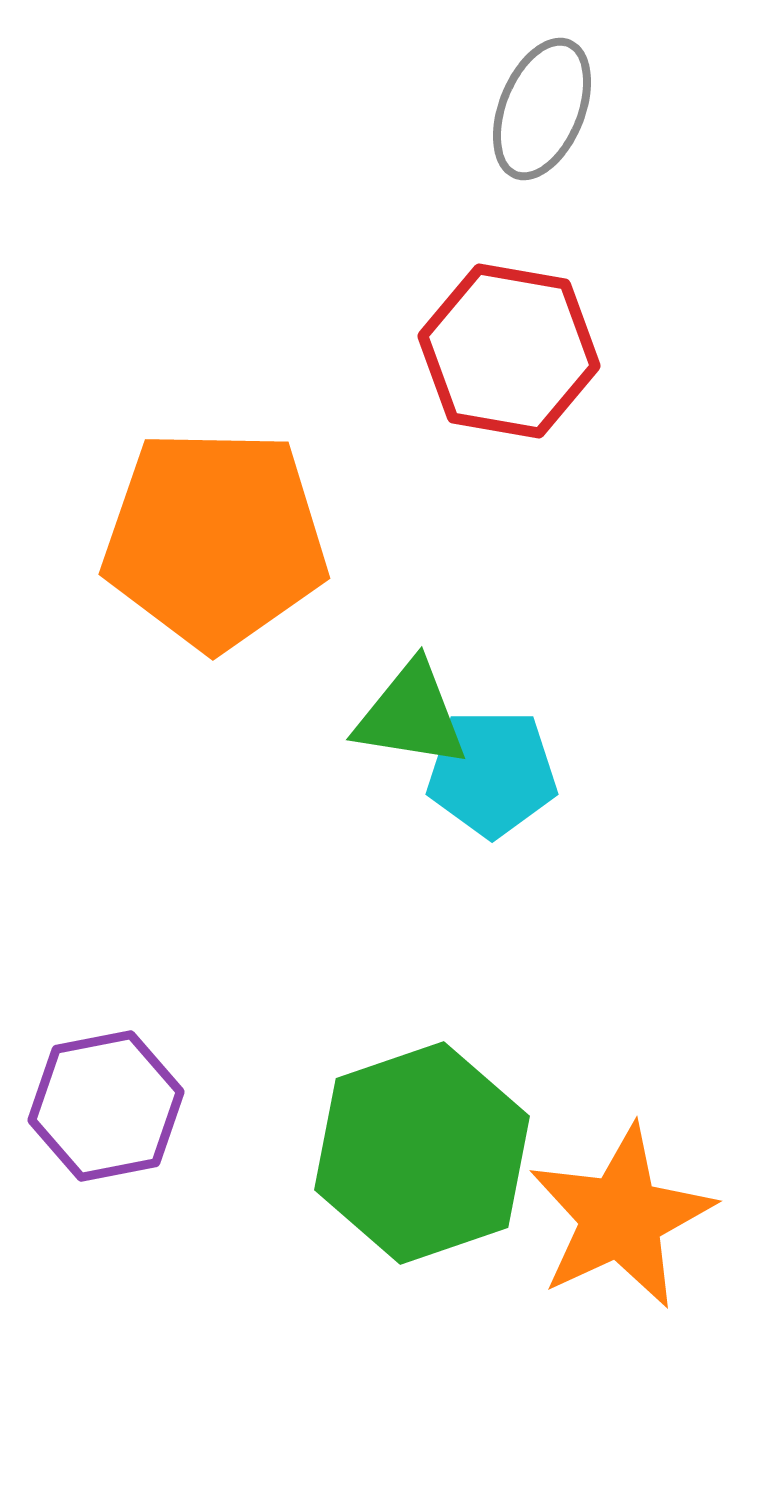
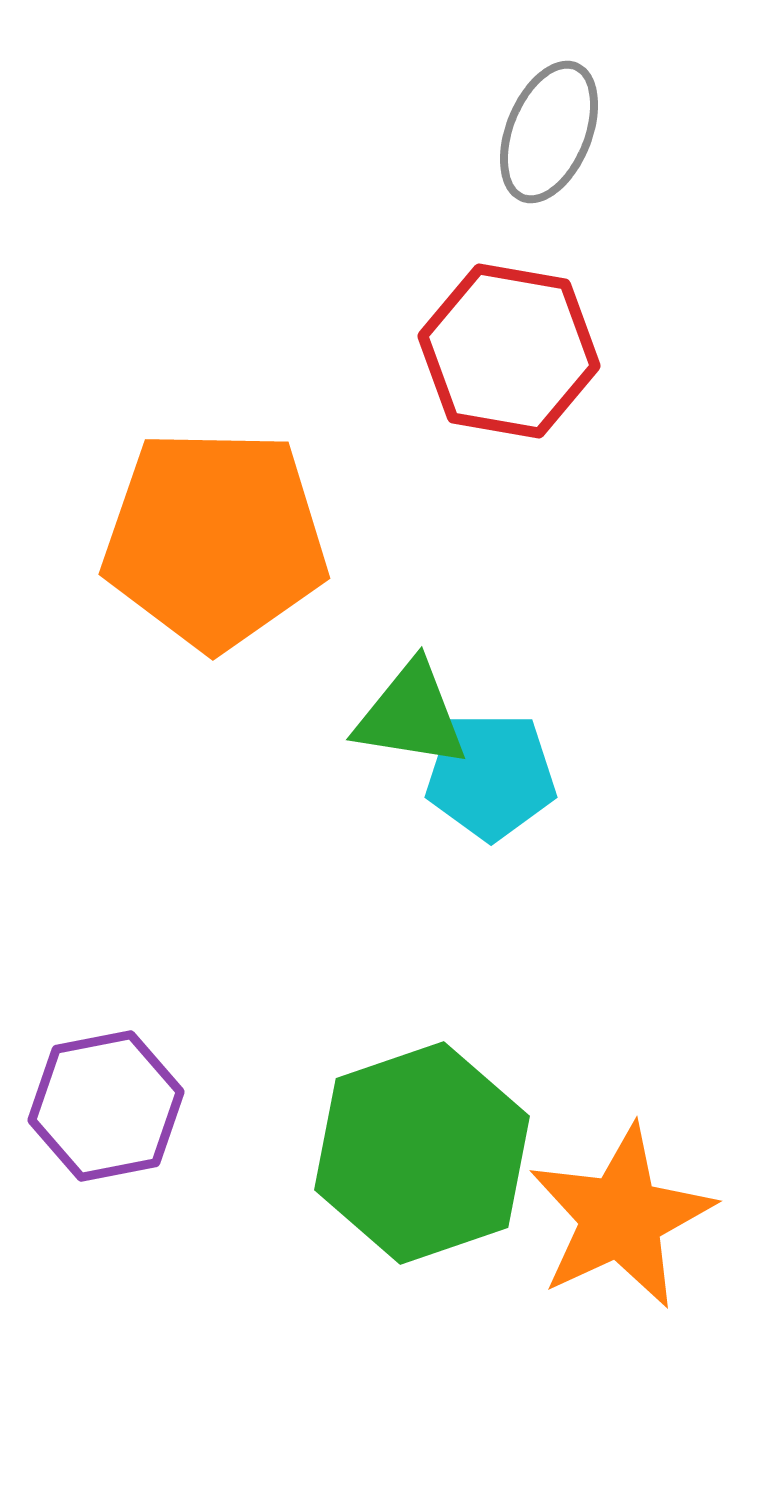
gray ellipse: moved 7 px right, 23 px down
cyan pentagon: moved 1 px left, 3 px down
